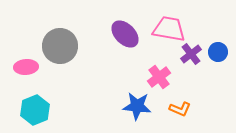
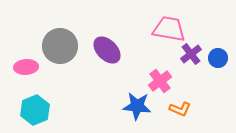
purple ellipse: moved 18 px left, 16 px down
blue circle: moved 6 px down
pink cross: moved 1 px right, 4 px down
